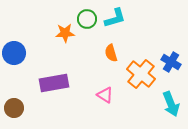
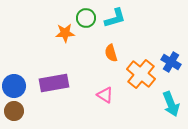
green circle: moved 1 px left, 1 px up
blue circle: moved 33 px down
brown circle: moved 3 px down
